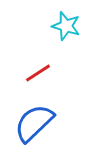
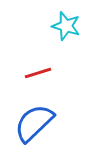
red line: rotated 16 degrees clockwise
